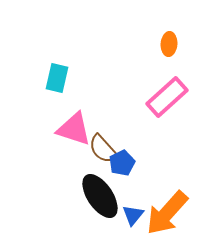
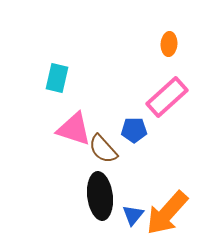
blue pentagon: moved 12 px right, 33 px up; rotated 25 degrees clockwise
black ellipse: rotated 27 degrees clockwise
